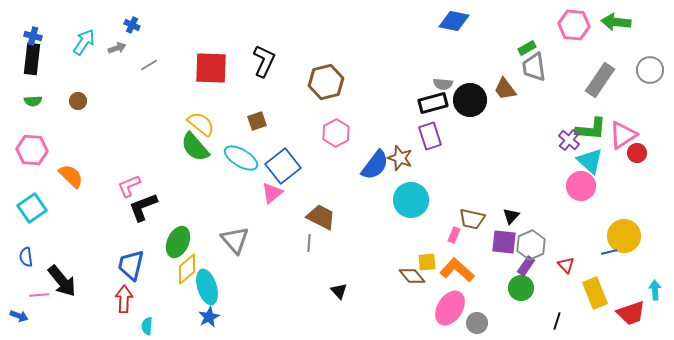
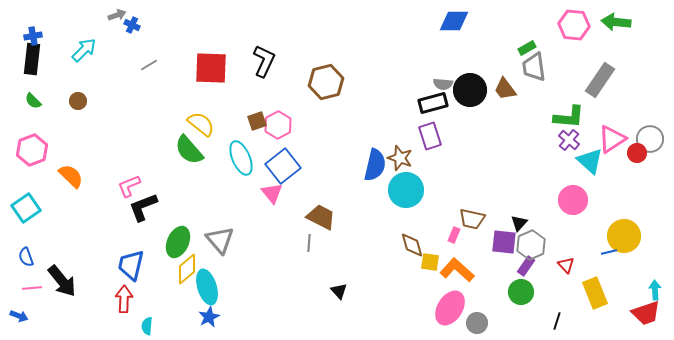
blue diamond at (454, 21): rotated 12 degrees counterclockwise
blue cross at (33, 36): rotated 24 degrees counterclockwise
cyan arrow at (84, 42): moved 8 px down; rotated 12 degrees clockwise
gray arrow at (117, 48): moved 33 px up
gray circle at (650, 70): moved 69 px down
black circle at (470, 100): moved 10 px up
green semicircle at (33, 101): rotated 48 degrees clockwise
green L-shape at (591, 129): moved 22 px left, 12 px up
pink hexagon at (336, 133): moved 58 px left, 8 px up
pink triangle at (623, 135): moved 11 px left, 4 px down
green semicircle at (195, 147): moved 6 px left, 3 px down
pink hexagon at (32, 150): rotated 24 degrees counterclockwise
cyan ellipse at (241, 158): rotated 36 degrees clockwise
blue semicircle at (375, 165): rotated 24 degrees counterclockwise
pink circle at (581, 186): moved 8 px left, 14 px down
pink triangle at (272, 193): rotated 30 degrees counterclockwise
cyan circle at (411, 200): moved 5 px left, 10 px up
cyan square at (32, 208): moved 6 px left
black triangle at (511, 216): moved 8 px right, 7 px down
gray triangle at (235, 240): moved 15 px left
blue semicircle at (26, 257): rotated 12 degrees counterclockwise
yellow square at (427, 262): moved 3 px right; rotated 12 degrees clockwise
brown diamond at (412, 276): moved 31 px up; rotated 24 degrees clockwise
green circle at (521, 288): moved 4 px down
pink line at (39, 295): moved 7 px left, 7 px up
red trapezoid at (631, 313): moved 15 px right
